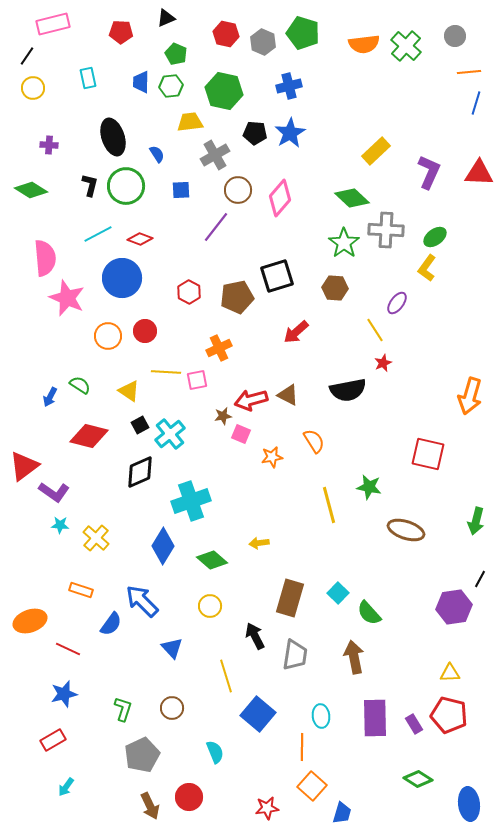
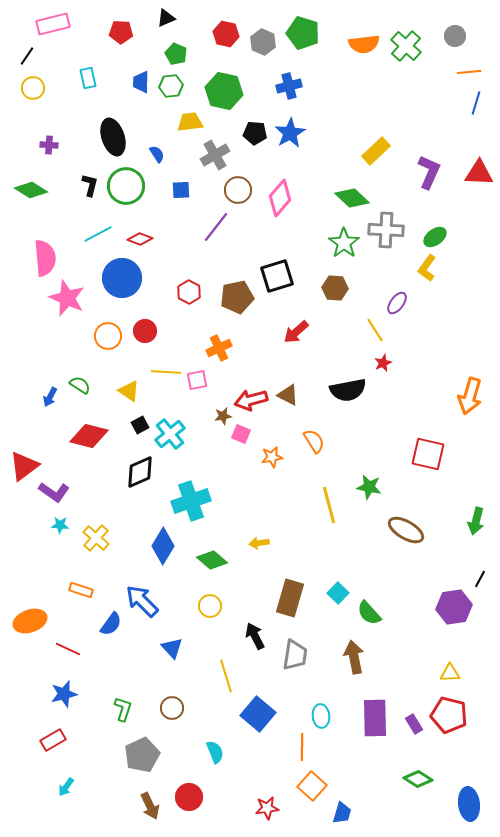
brown ellipse at (406, 530): rotated 12 degrees clockwise
